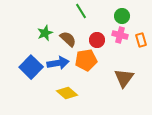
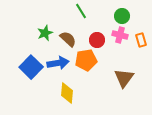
yellow diamond: rotated 55 degrees clockwise
